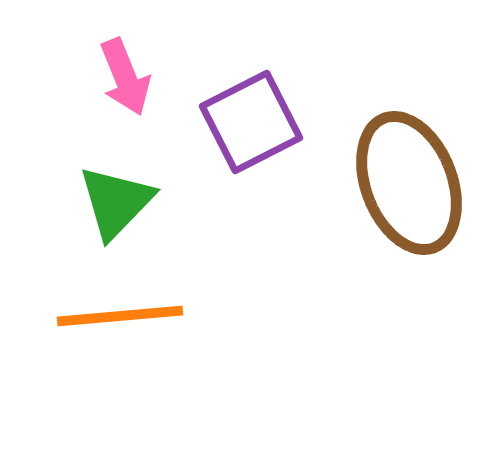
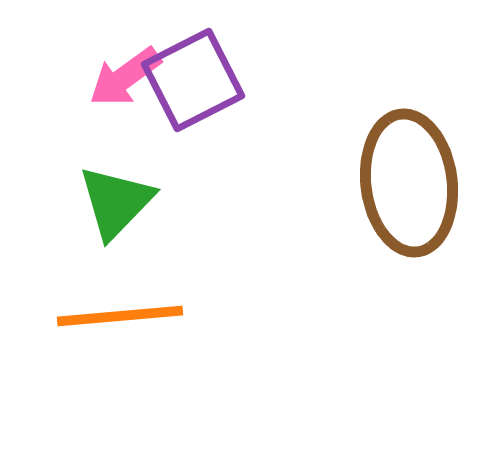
pink arrow: rotated 76 degrees clockwise
purple square: moved 58 px left, 42 px up
brown ellipse: rotated 14 degrees clockwise
